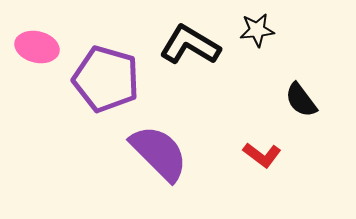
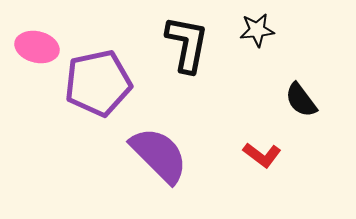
black L-shape: moved 3 px left, 1 px up; rotated 70 degrees clockwise
purple pentagon: moved 8 px left, 4 px down; rotated 28 degrees counterclockwise
purple semicircle: moved 2 px down
